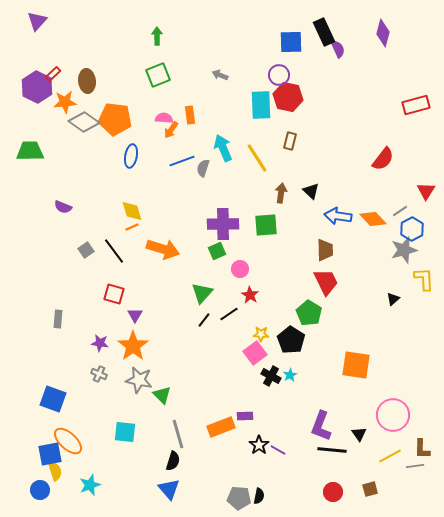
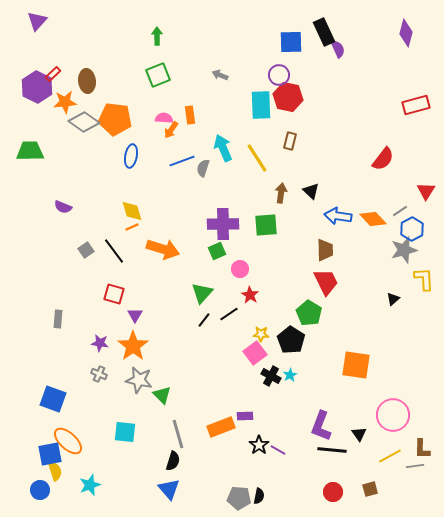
purple diamond at (383, 33): moved 23 px right
